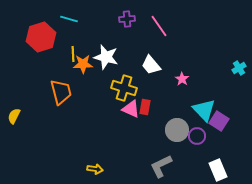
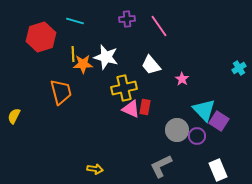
cyan line: moved 6 px right, 2 px down
yellow cross: rotated 30 degrees counterclockwise
